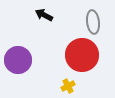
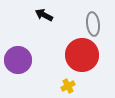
gray ellipse: moved 2 px down
